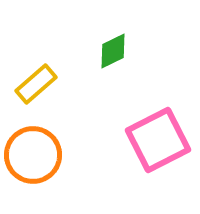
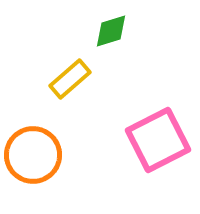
green diamond: moved 2 px left, 20 px up; rotated 9 degrees clockwise
yellow rectangle: moved 34 px right, 5 px up
